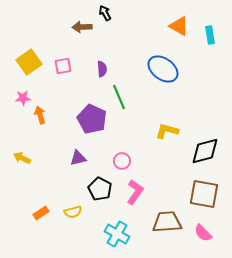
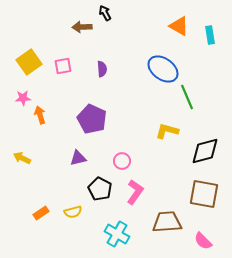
green line: moved 68 px right
pink semicircle: moved 8 px down
